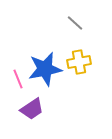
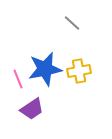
gray line: moved 3 px left
yellow cross: moved 9 px down
